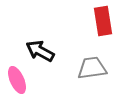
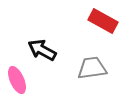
red rectangle: rotated 52 degrees counterclockwise
black arrow: moved 2 px right, 1 px up
